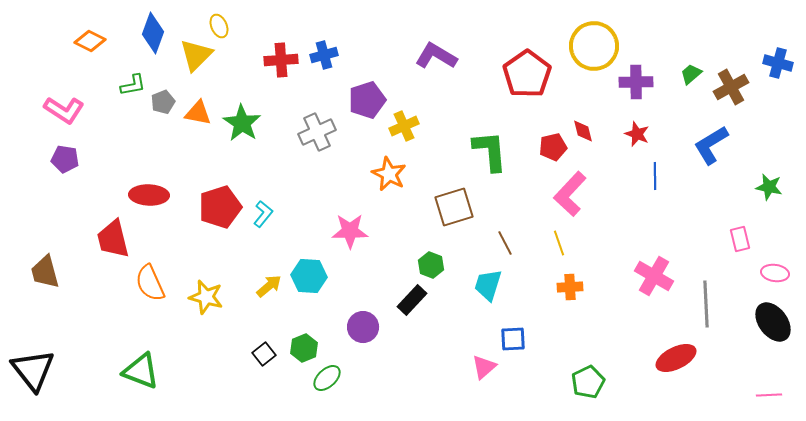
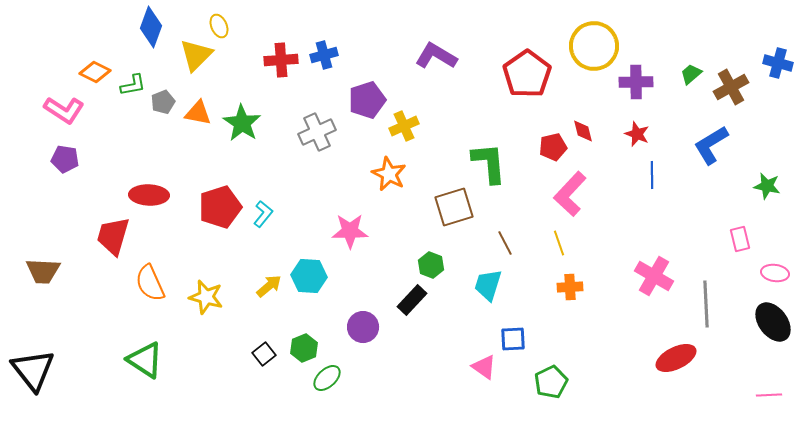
blue diamond at (153, 33): moved 2 px left, 6 px up
orange diamond at (90, 41): moved 5 px right, 31 px down
green L-shape at (490, 151): moved 1 px left, 12 px down
blue line at (655, 176): moved 3 px left, 1 px up
green star at (769, 187): moved 2 px left, 1 px up
red trapezoid at (113, 239): moved 3 px up; rotated 30 degrees clockwise
brown trapezoid at (45, 272): moved 2 px left, 1 px up; rotated 72 degrees counterclockwise
pink triangle at (484, 367): rotated 44 degrees counterclockwise
green triangle at (141, 371): moved 4 px right, 11 px up; rotated 12 degrees clockwise
green pentagon at (588, 382): moved 37 px left
